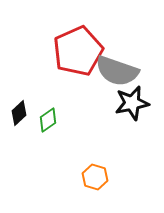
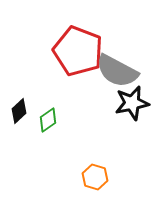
red pentagon: rotated 27 degrees counterclockwise
gray semicircle: rotated 9 degrees clockwise
black diamond: moved 2 px up
